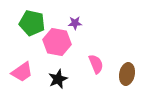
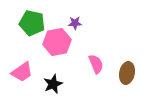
pink hexagon: rotated 20 degrees counterclockwise
brown ellipse: moved 1 px up
black star: moved 5 px left, 5 px down
